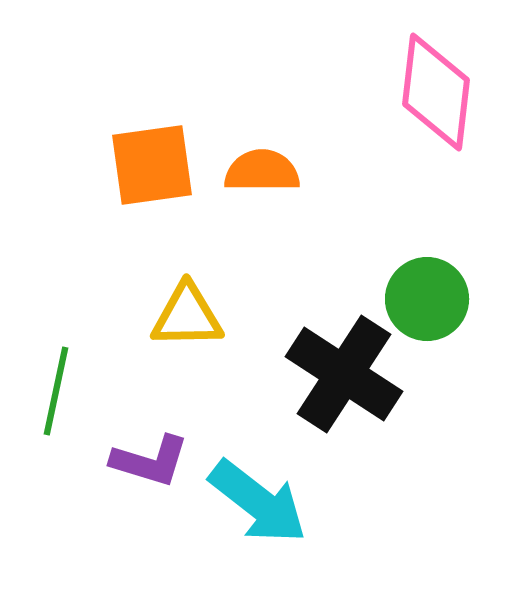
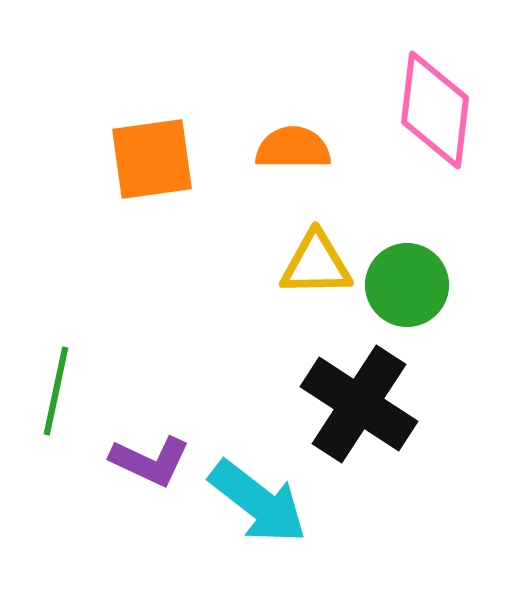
pink diamond: moved 1 px left, 18 px down
orange square: moved 6 px up
orange semicircle: moved 31 px right, 23 px up
green circle: moved 20 px left, 14 px up
yellow triangle: moved 129 px right, 52 px up
black cross: moved 15 px right, 30 px down
purple L-shape: rotated 8 degrees clockwise
